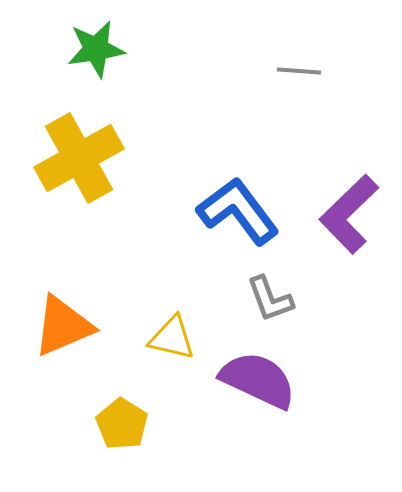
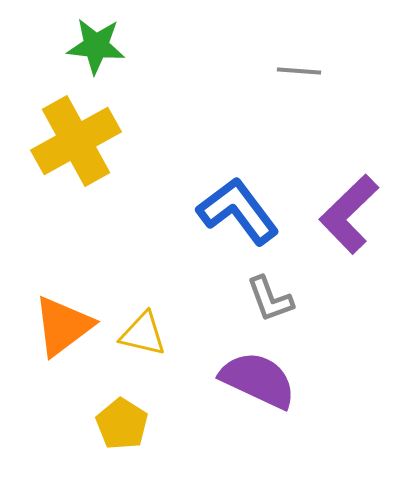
green star: moved 3 px up; rotated 14 degrees clockwise
yellow cross: moved 3 px left, 17 px up
orange triangle: rotated 14 degrees counterclockwise
yellow triangle: moved 29 px left, 4 px up
